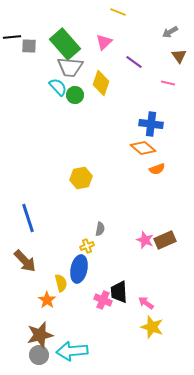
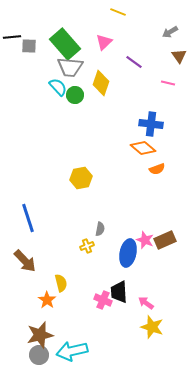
blue ellipse: moved 49 px right, 16 px up
cyan arrow: rotated 8 degrees counterclockwise
